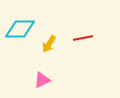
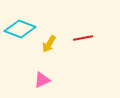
cyan diamond: rotated 20 degrees clockwise
